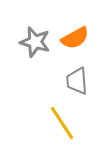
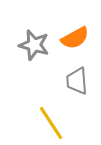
gray star: moved 1 px left, 3 px down
yellow line: moved 11 px left
